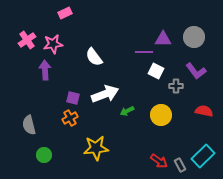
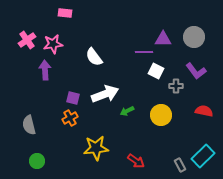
pink rectangle: rotated 32 degrees clockwise
green circle: moved 7 px left, 6 px down
red arrow: moved 23 px left
